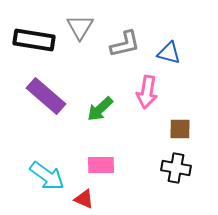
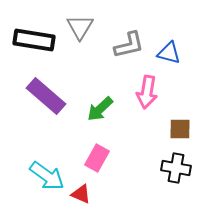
gray L-shape: moved 4 px right, 1 px down
pink rectangle: moved 4 px left, 7 px up; rotated 60 degrees counterclockwise
red triangle: moved 3 px left, 5 px up
